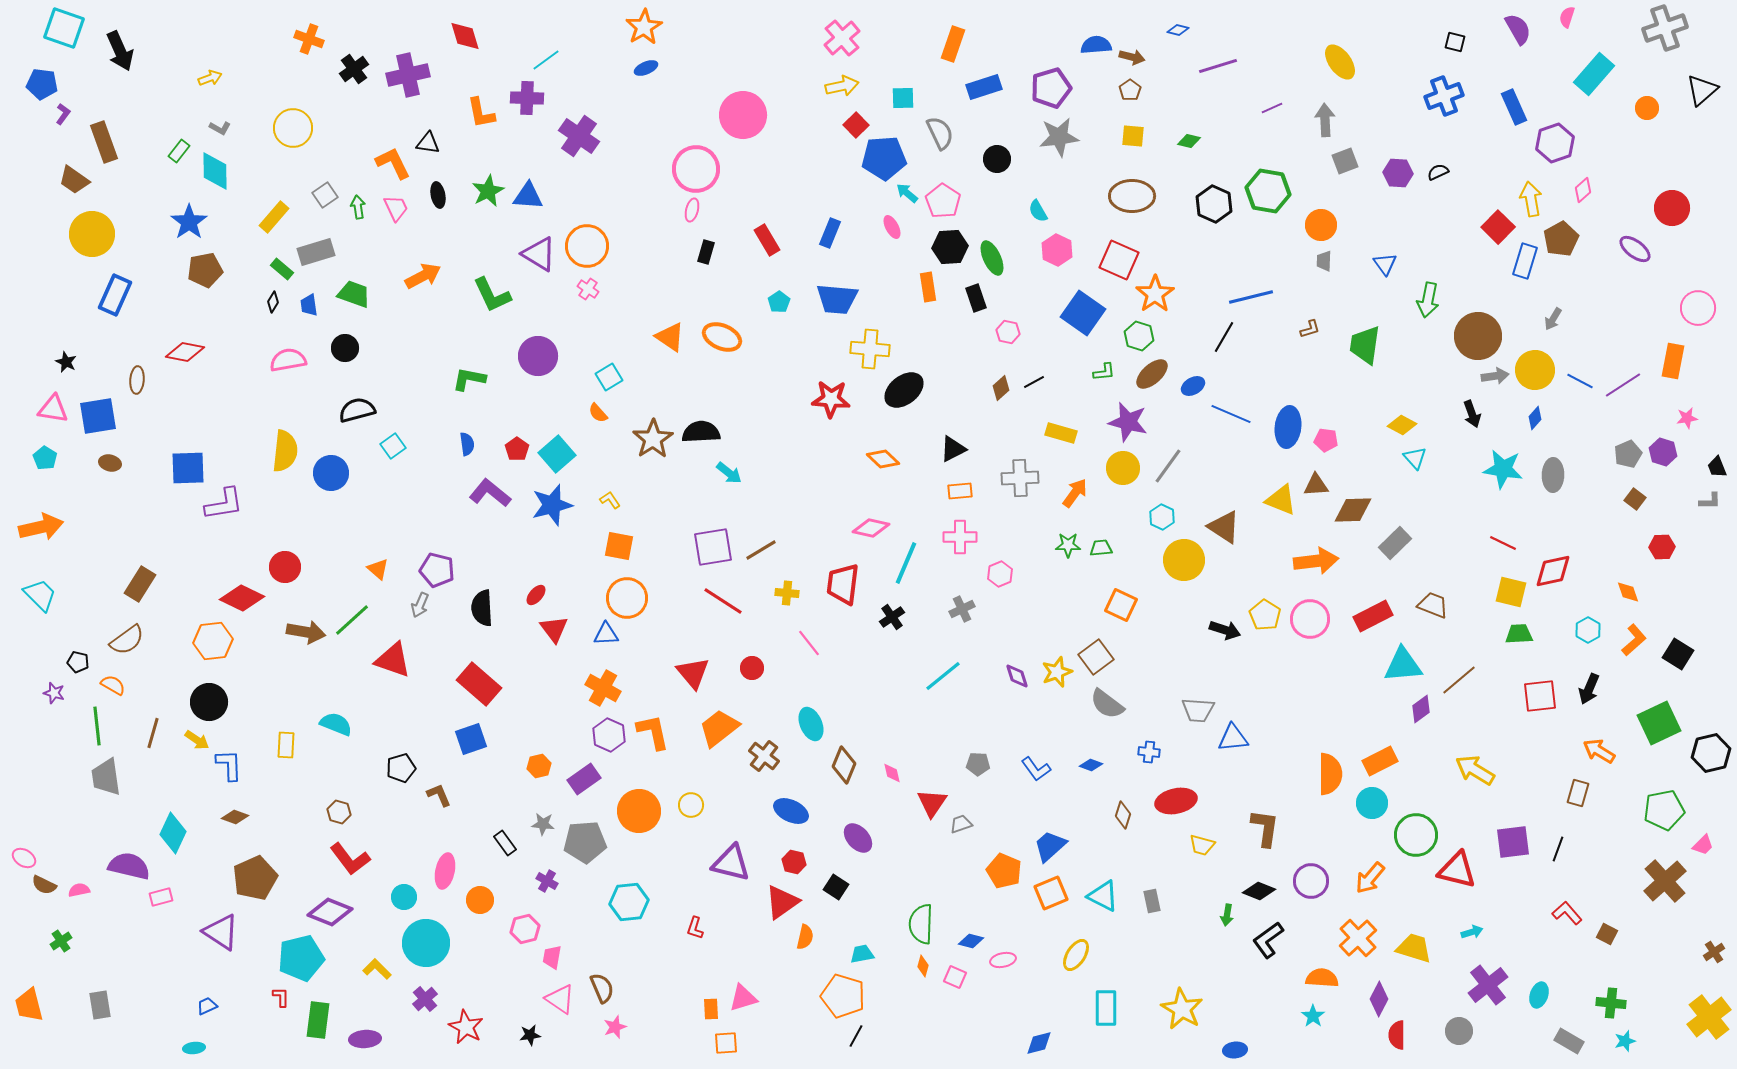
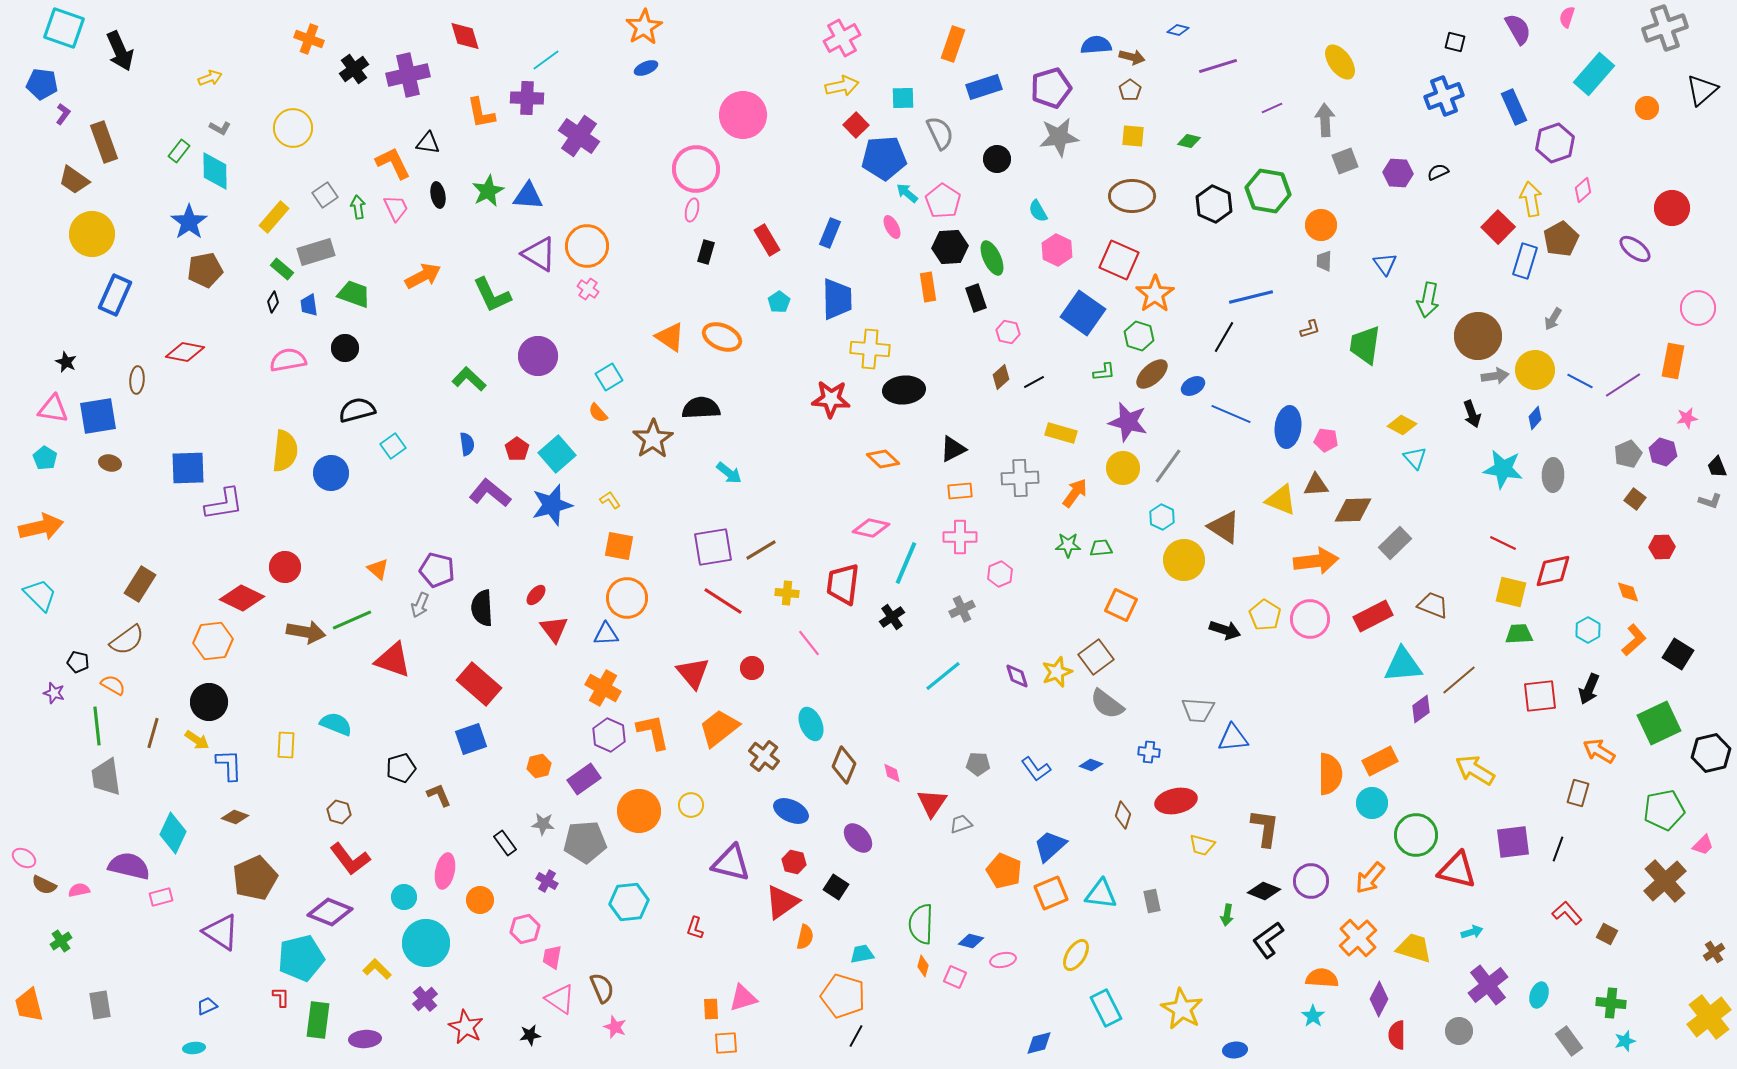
pink cross at (842, 38): rotated 12 degrees clockwise
blue trapezoid at (837, 299): rotated 96 degrees counterclockwise
green L-shape at (469, 379): rotated 32 degrees clockwise
brown diamond at (1001, 388): moved 11 px up
black ellipse at (904, 390): rotated 33 degrees clockwise
black semicircle at (701, 432): moved 24 px up
gray L-shape at (1710, 501): rotated 20 degrees clockwise
green line at (352, 620): rotated 18 degrees clockwise
black diamond at (1259, 891): moved 5 px right
cyan triangle at (1103, 896): moved 2 px left, 2 px up; rotated 20 degrees counterclockwise
cyan rectangle at (1106, 1008): rotated 27 degrees counterclockwise
pink star at (615, 1027): rotated 30 degrees counterclockwise
gray rectangle at (1569, 1041): rotated 24 degrees clockwise
